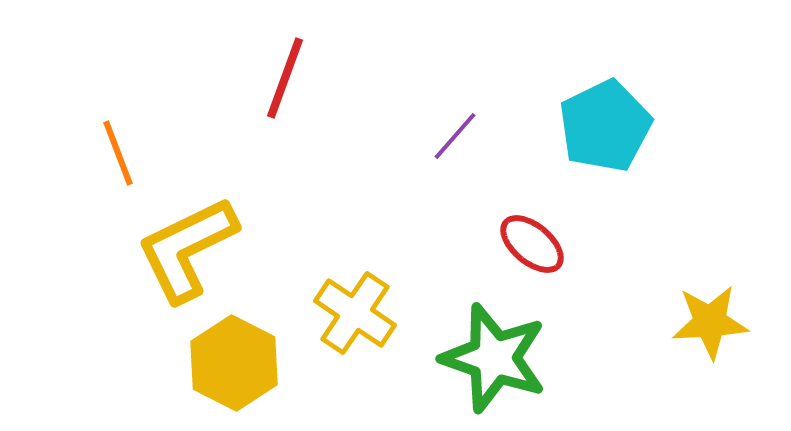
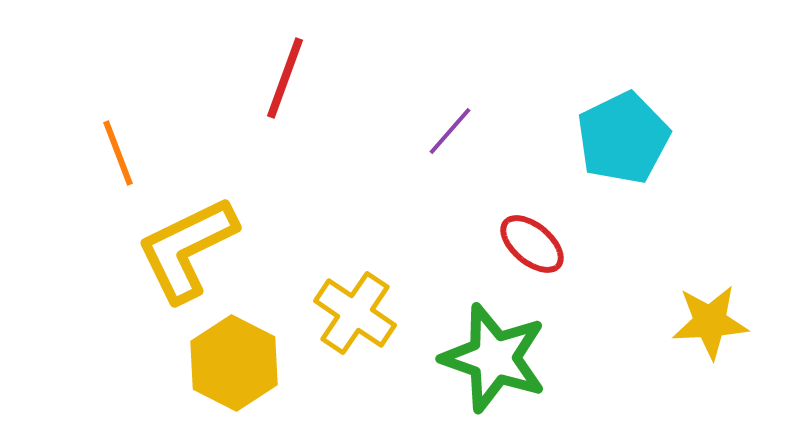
cyan pentagon: moved 18 px right, 12 px down
purple line: moved 5 px left, 5 px up
